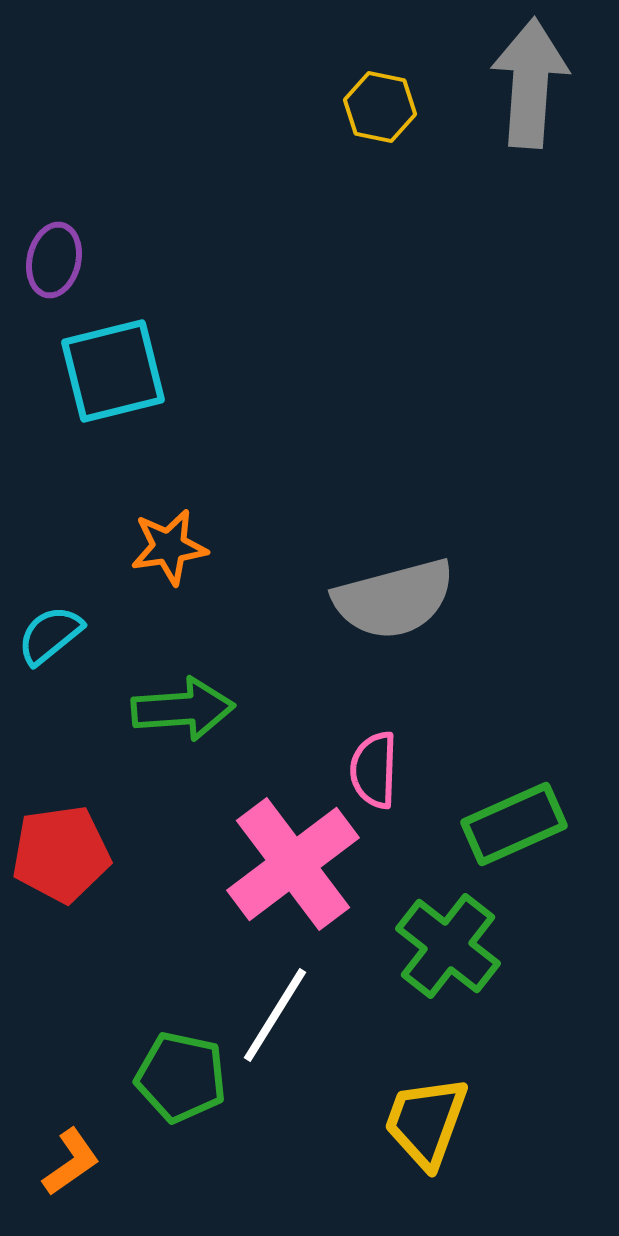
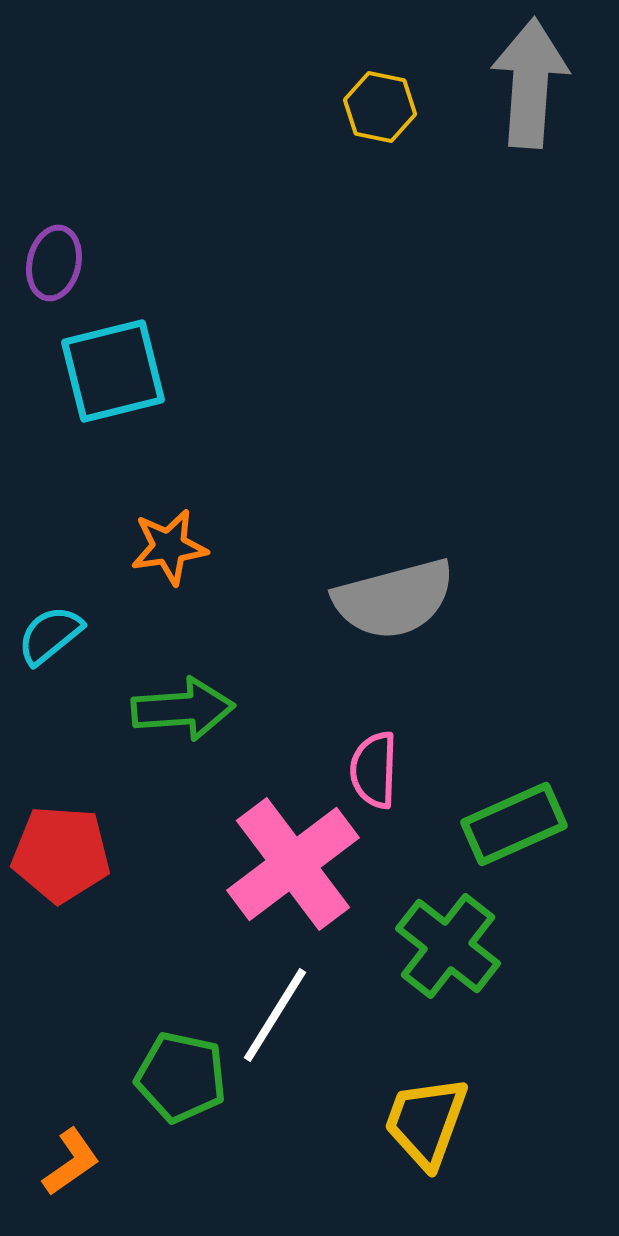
purple ellipse: moved 3 px down
red pentagon: rotated 12 degrees clockwise
